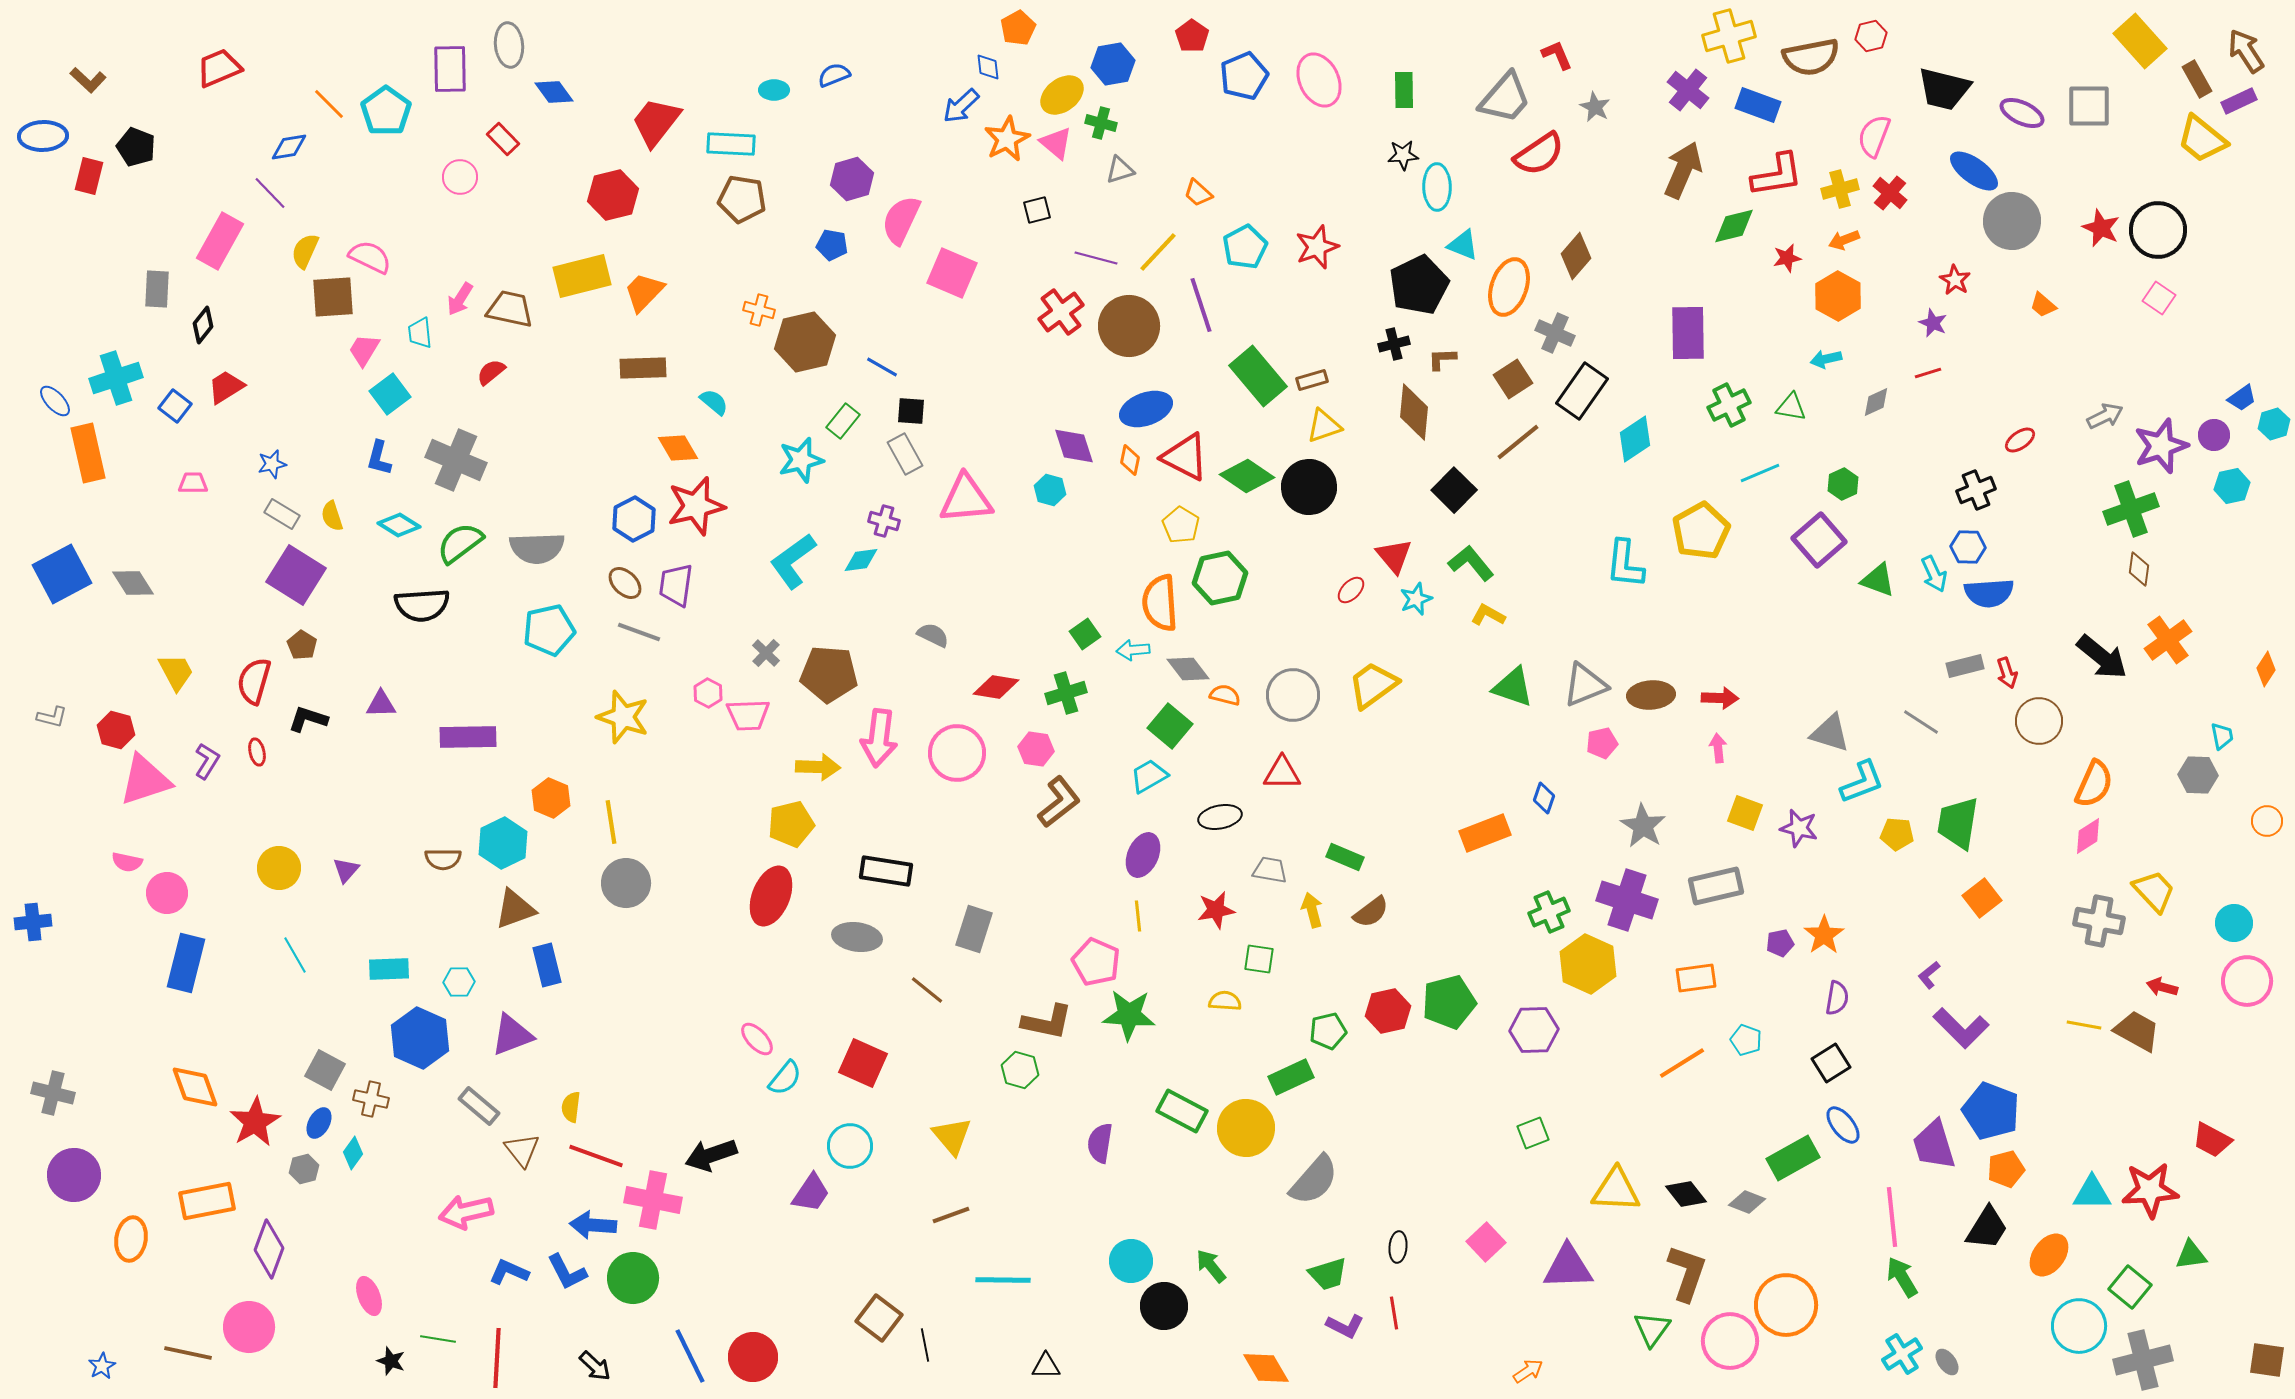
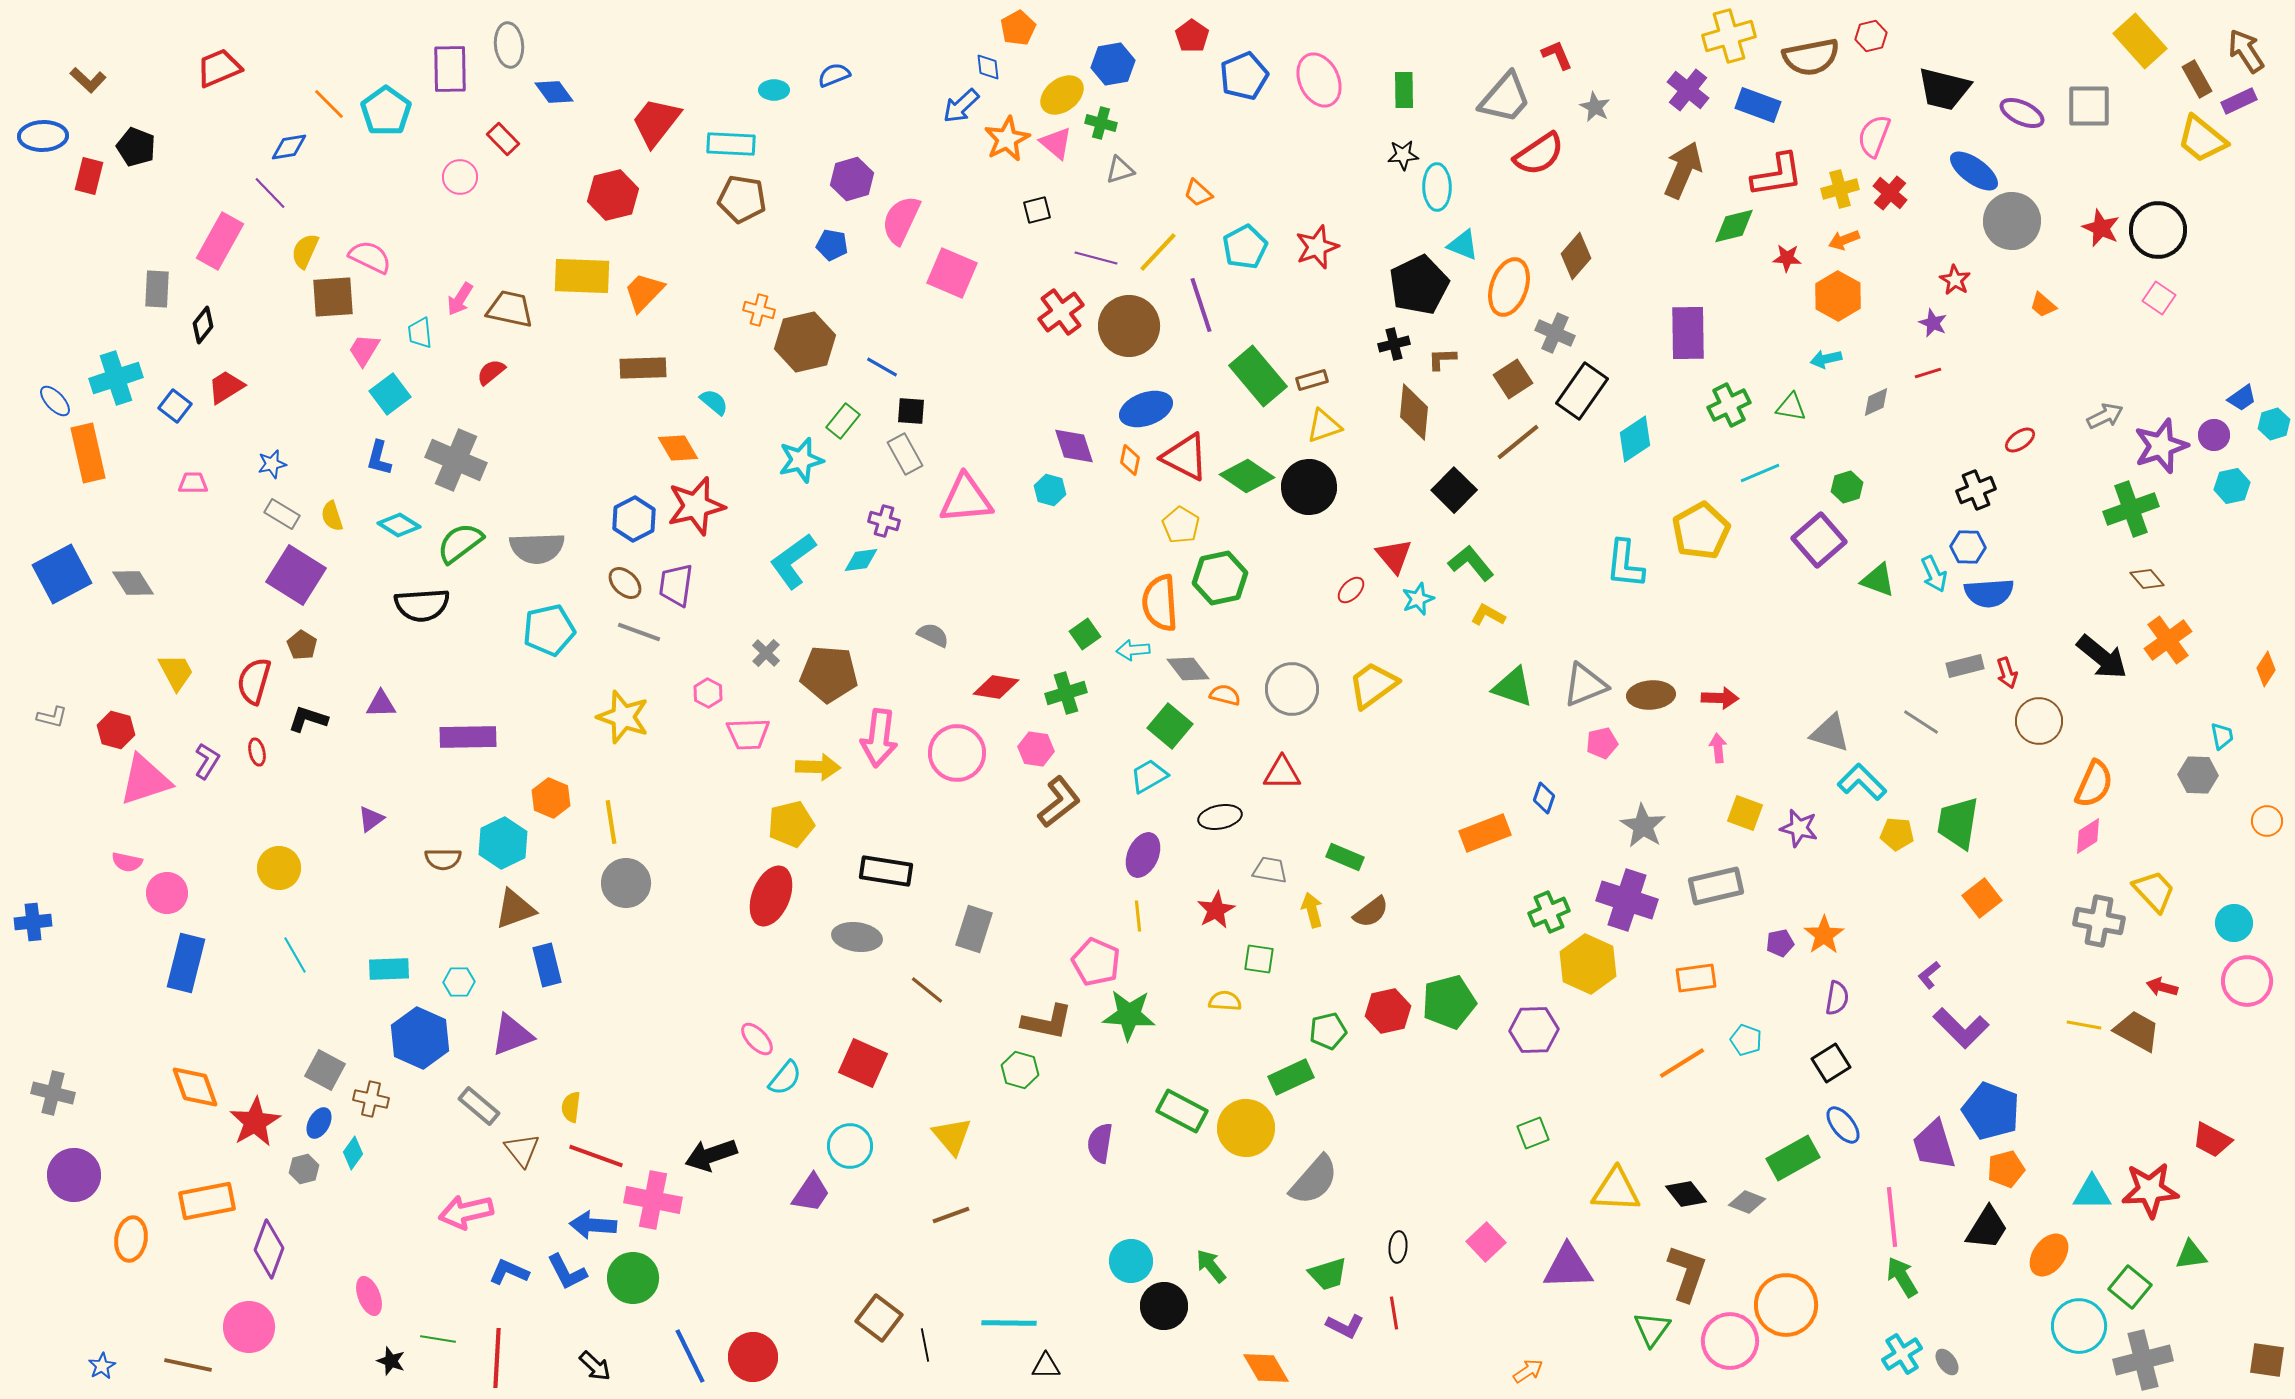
red star at (1787, 258): rotated 16 degrees clockwise
yellow rectangle at (582, 276): rotated 16 degrees clockwise
green hexagon at (1843, 484): moved 4 px right, 3 px down; rotated 8 degrees clockwise
brown diamond at (2139, 569): moved 8 px right, 10 px down; rotated 48 degrees counterclockwise
cyan star at (1416, 599): moved 2 px right
gray circle at (1293, 695): moved 1 px left, 6 px up
pink trapezoid at (748, 715): moved 19 px down
cyan L-shape at (1862, 782): rotated 114 degrees counterclockwise
purple triangle at (346, 870): moved 25 px right, 51 px up; rotated 12 degrees clockwise
red star at (1216, 910): rotated 18 degrees counterclockwise
cyan line at (1003, 1280): moved 6 px right, 43 px down
brown line at (188, 1353): moved 12 px down
